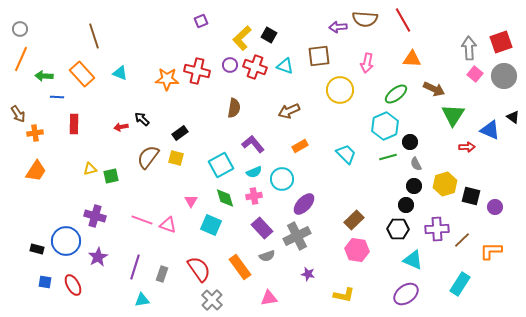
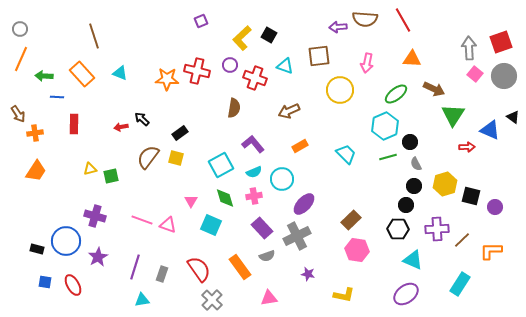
red cross at (255, 67): moved 11 px down
brown rectangle at (354, 220): moved 3 px left
